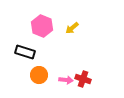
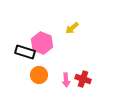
pink hexagon: moved 17 px down
pink arrow: rotated 80 degrees clockwise
